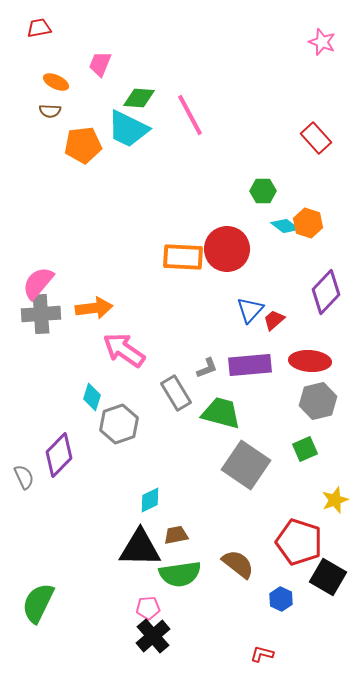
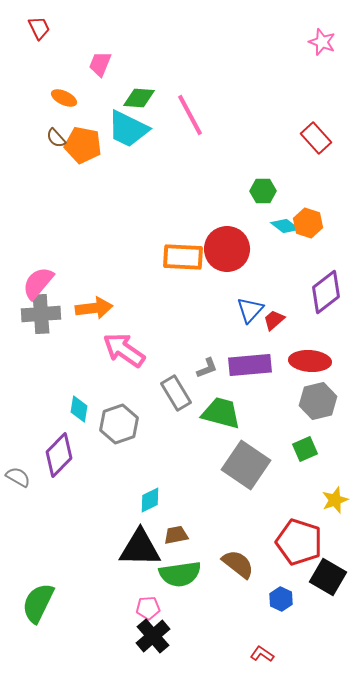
red trapezoid at (39, 28): rotated 75 degrees clockwise
orange ellipse at (56, 82): moved 8 px right, 16 px down
brown semicircle at (50, 111): moved 6 px right, 27 px down; rotated 45 degrees clockwise
orange pentagon at (83, 145): rotated 18 degrees clockwise
purple diamond at (326, 292): rotated 9 degrees clockwise
cyan diamond at (92, 397): moved 13 px left, 12 px down; rotated 8 degrees counterclockwise
gray semicircle at (24, 477): moved 6 px left; rotated 35 degrees counterclockwise
red L-shape at (262, 654): rotated 20 degrees clockwise
